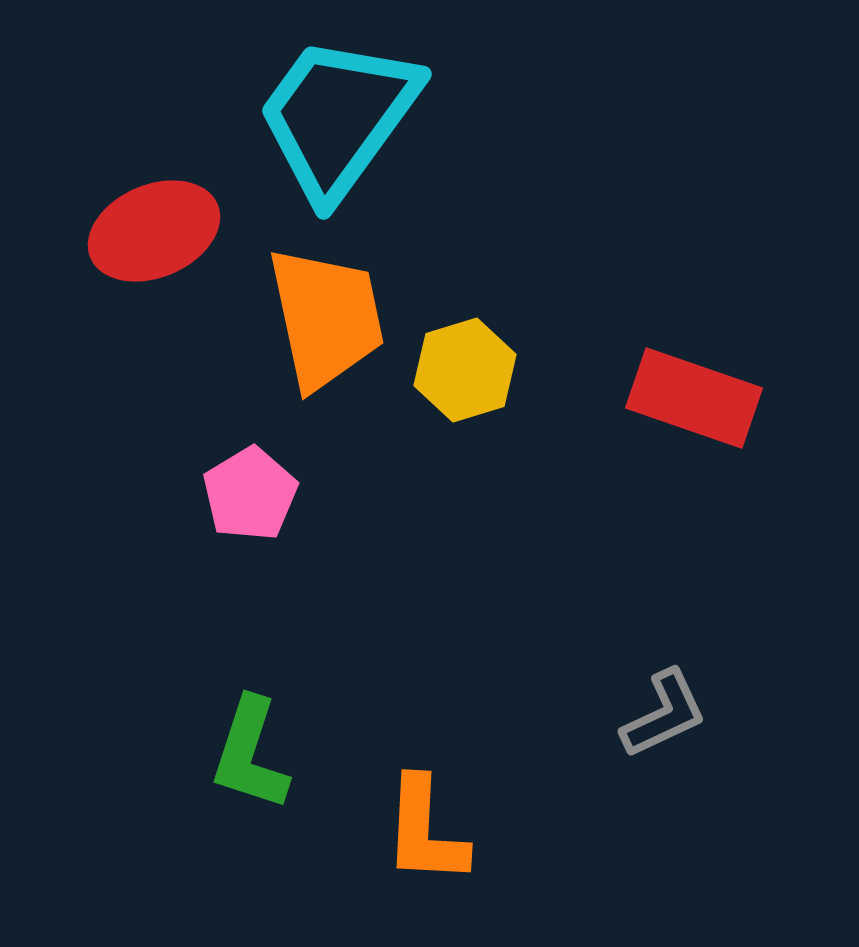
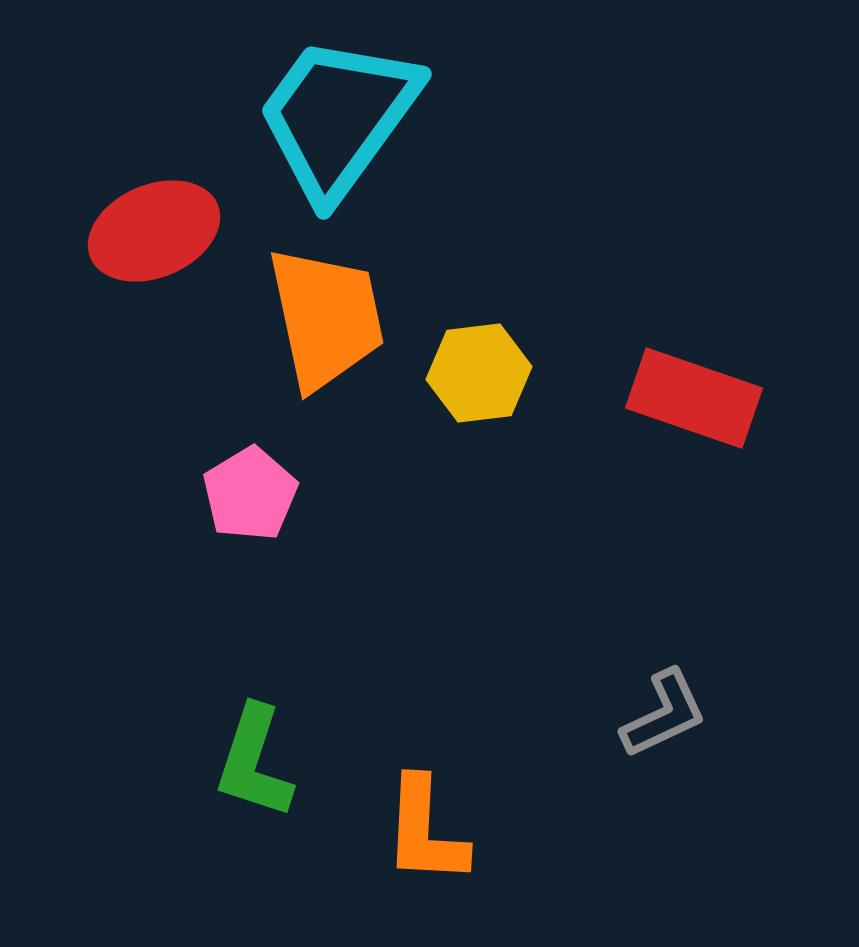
yellow hexagon: moved 14 px right, 3 px down; rotated 10 degrees clockwise
green L-shape: moved 4 px right, 8 px down
